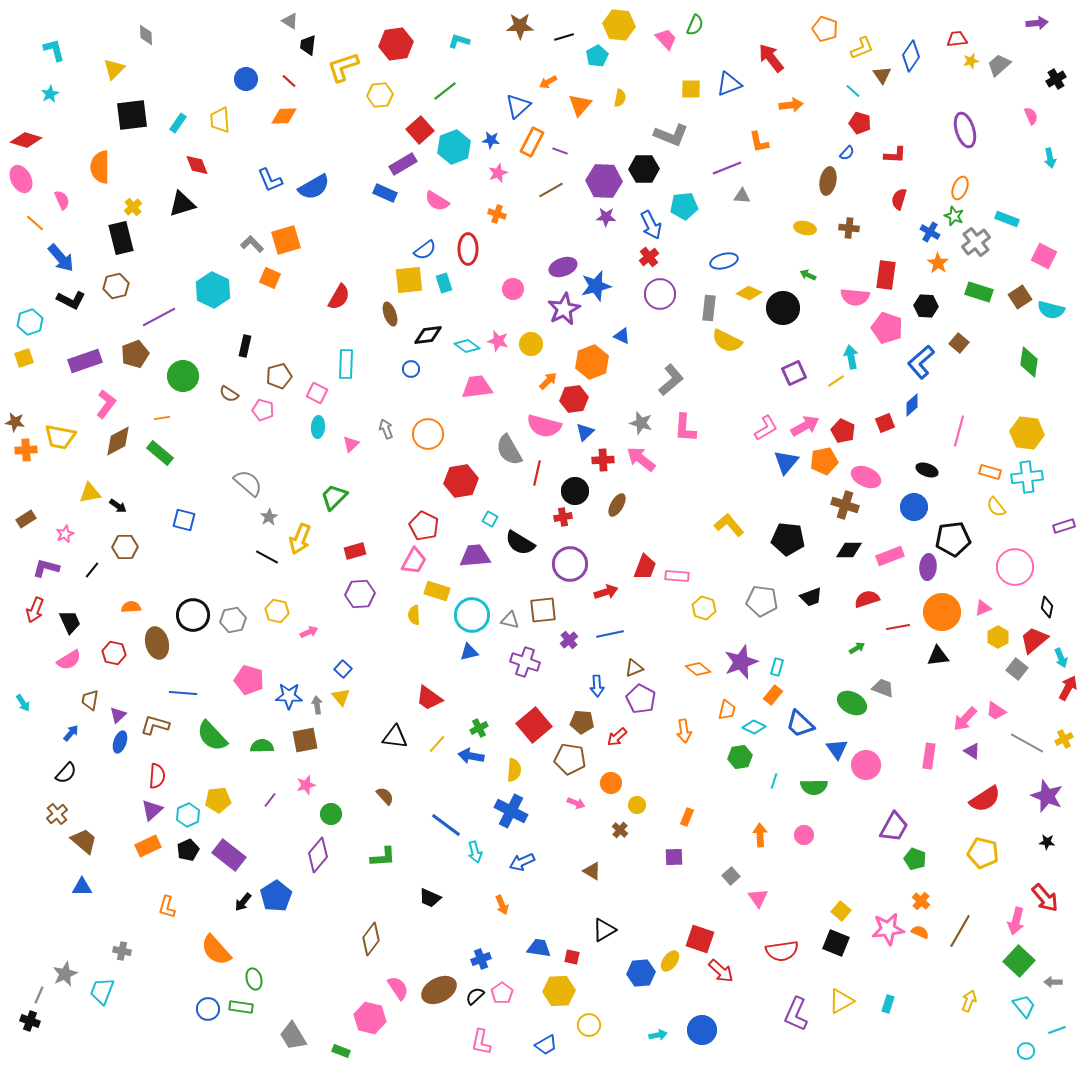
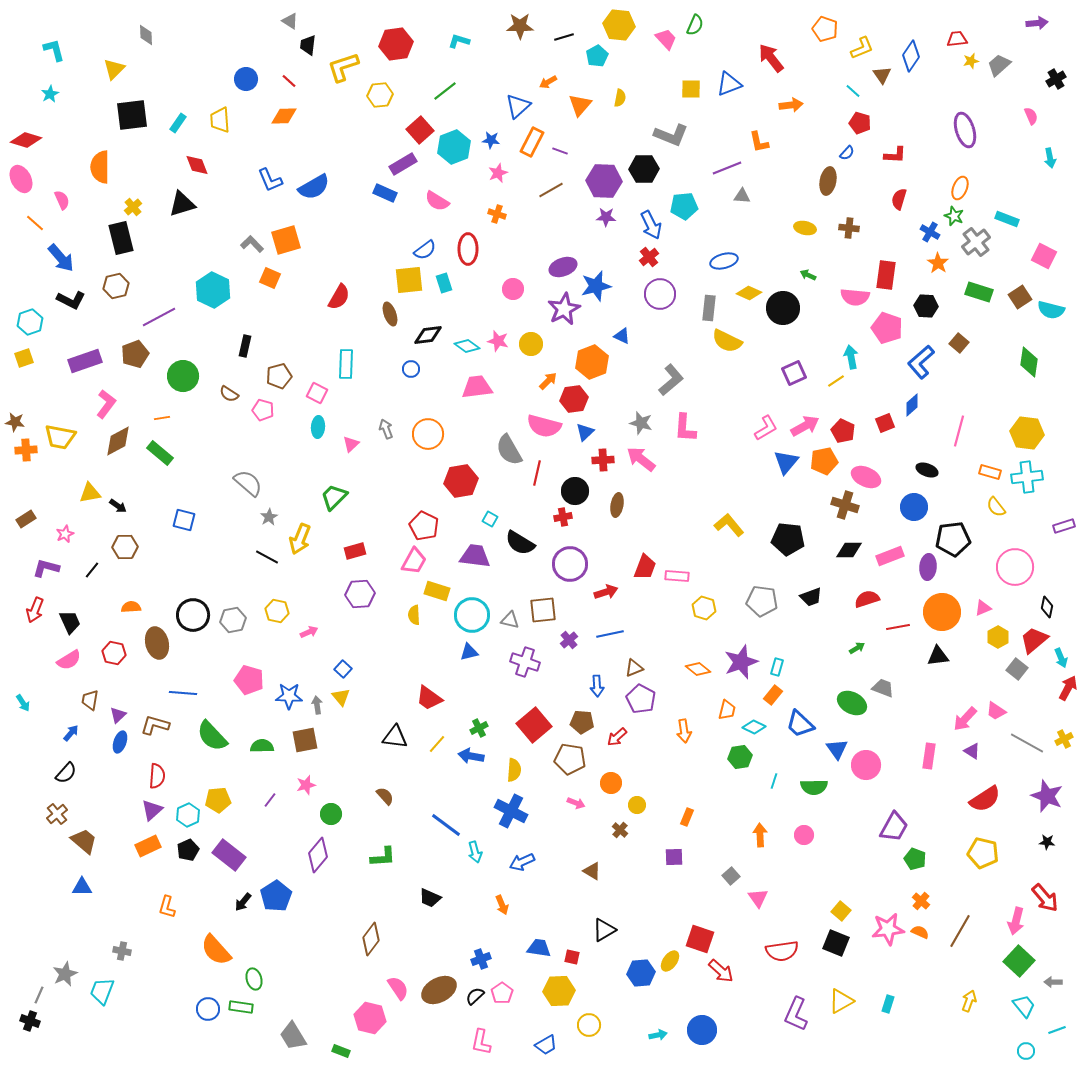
brown ellipse at (617, 505): rotated 20 degrees counterclockwise
purple trapezoid at (475, 556): rotated 12 degrees clockwise
